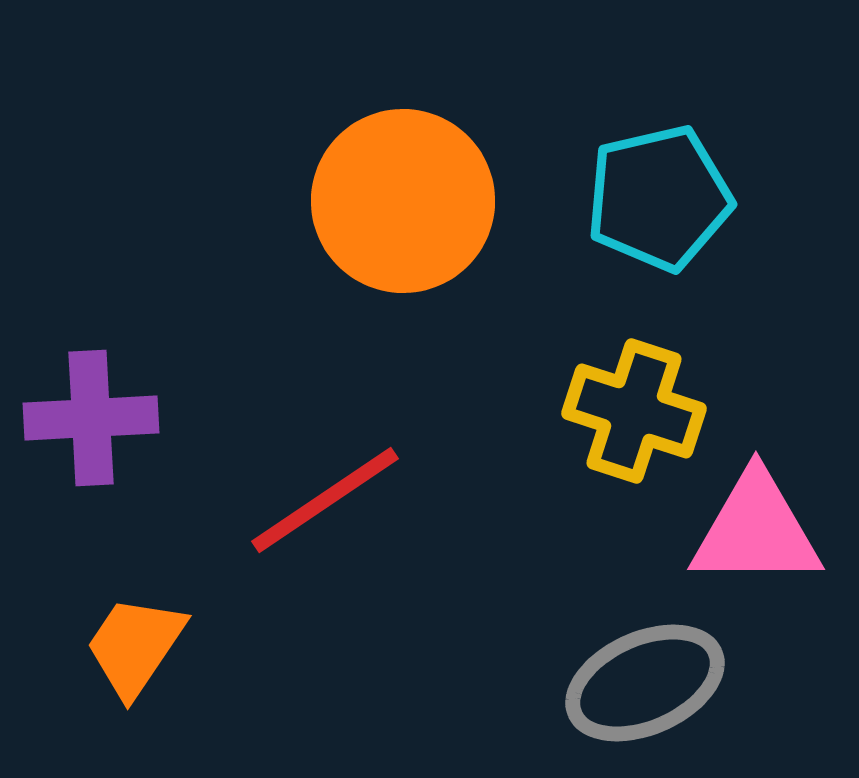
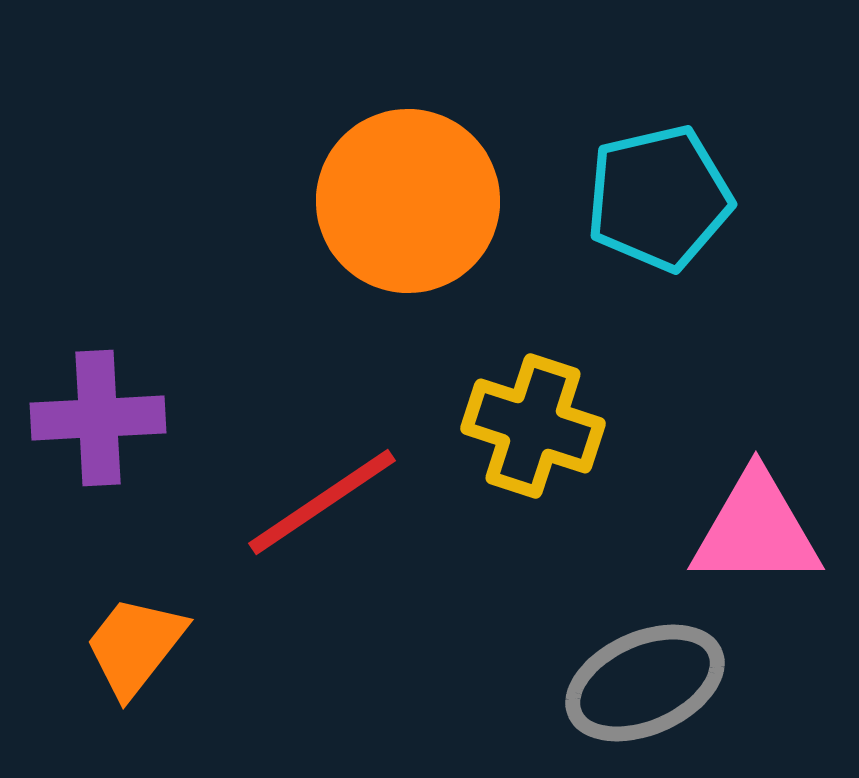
orange circle: moved 5 px right
yellow cross: moved 101 px left, 15 px down
purple cross: moved 7 px right
red line: moved 3 px left, 2 px down
orange trapezoid: rotated 4 degrees clockwise
